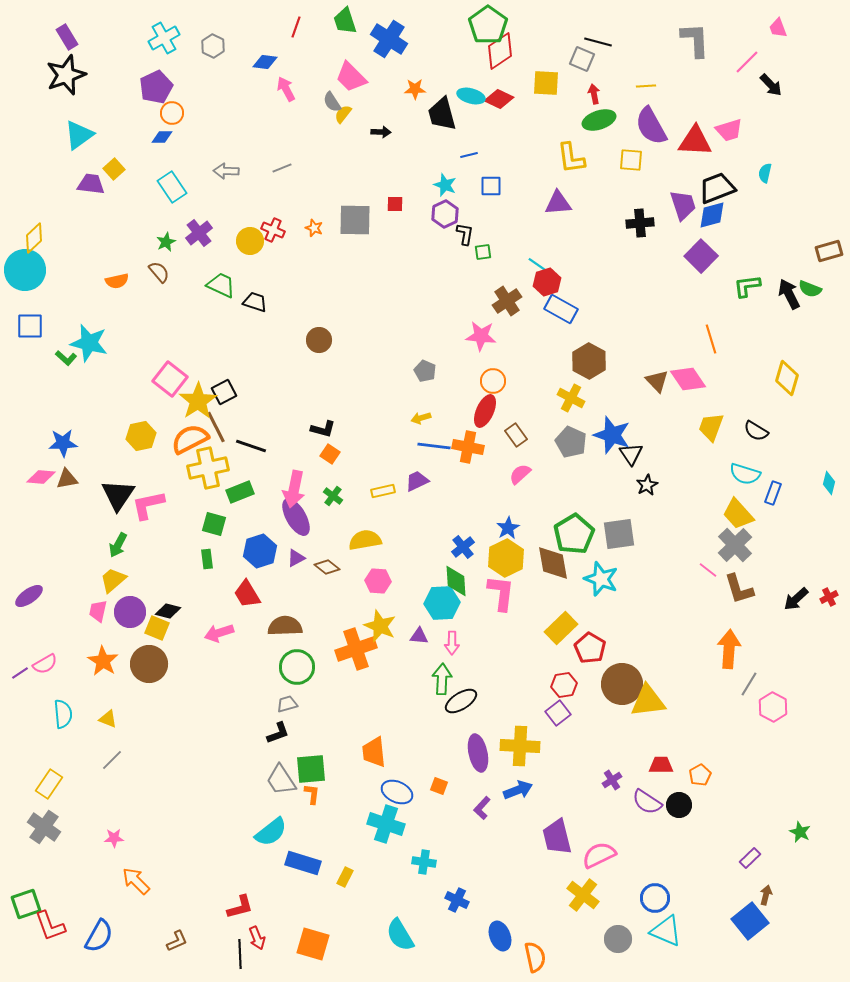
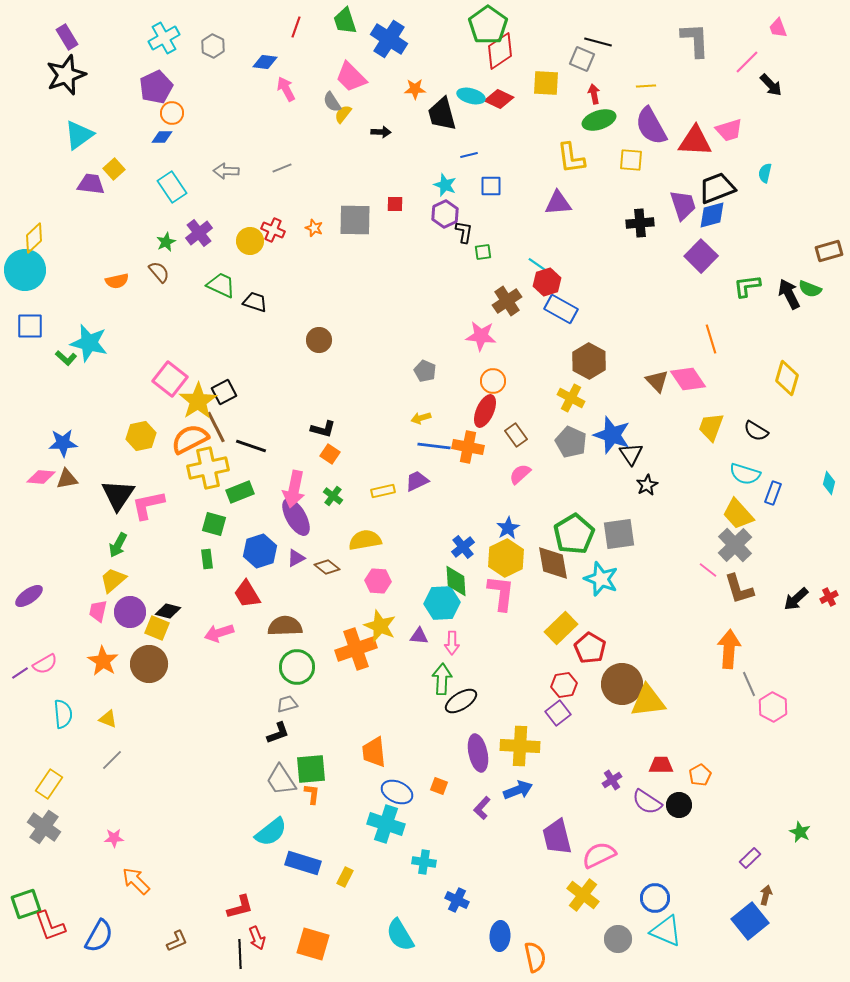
black L-shape at (465, 234): moved 1 px left, 2 px up
gray line at (749, 684): rotated 55 degrees counterclockwise
blue ellipse at (500, 936): rotated 24 degrees clockwise
